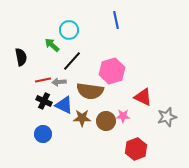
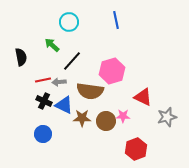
cyan circle: moved 8 px up
